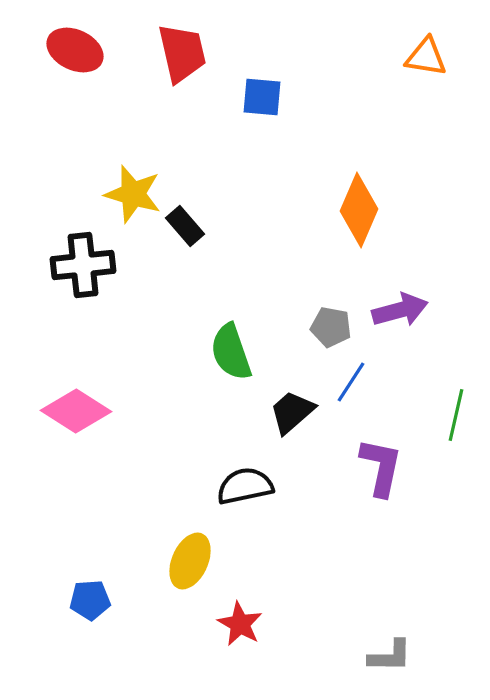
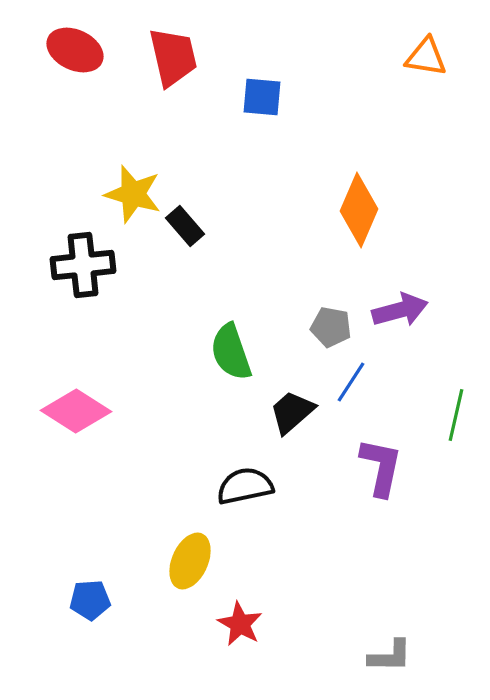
red trapezoid: moved 9 px left, 4 px down
